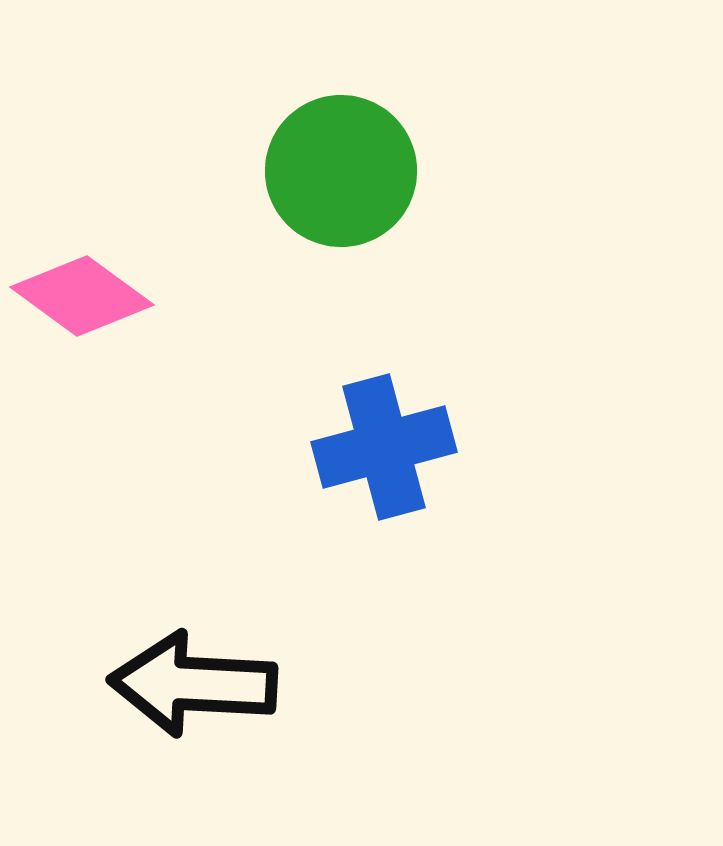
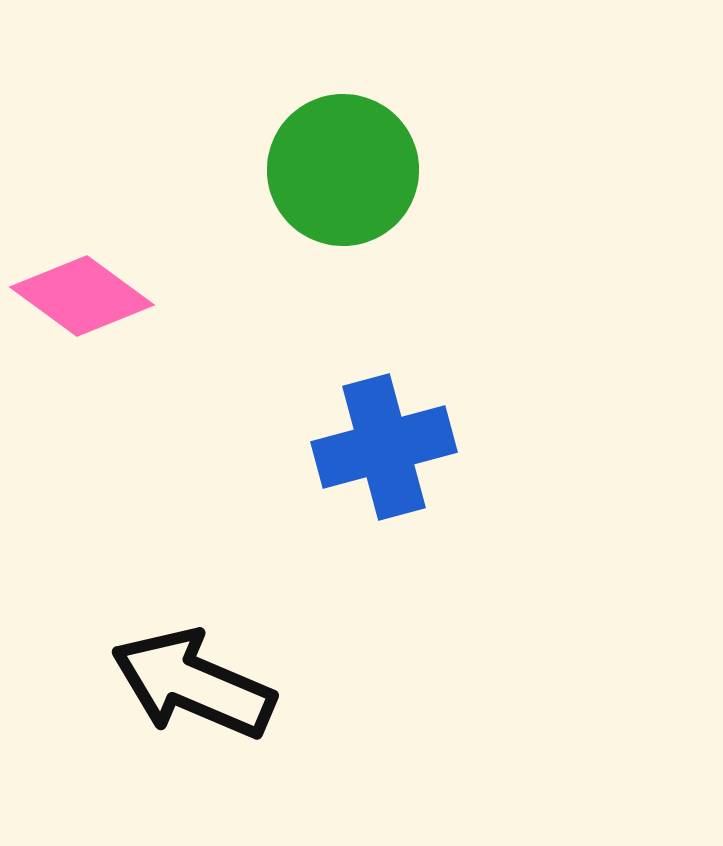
green circle: moved 2 px right, 1 px up
black arrow: rotated 20 degrees clockwise
